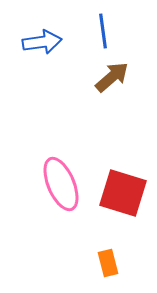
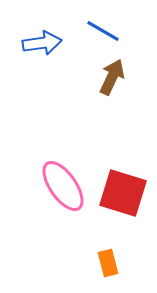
blue line: rotated 52 degrees counterclockwise
blue arrow: moved 1 px down
brown arrow: rotated 24 degrees counterclockwise
pink ellipse: moved 2 px right, 2 px down; rotated 12 degrees counterclockwise
